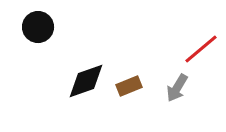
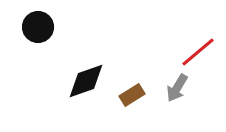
red line: moved 3 px left, 3 px down
brown rectangle: moved 3 px right, 9 px down; rotated 10 degrees counterclockwise
